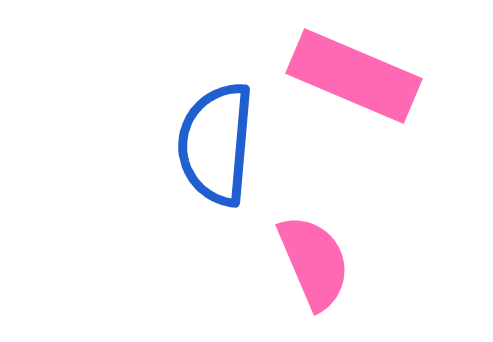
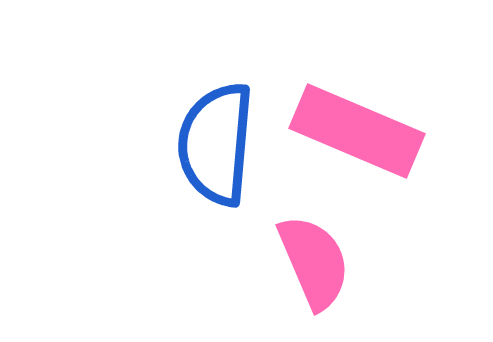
pink rectangle: moved 3 px right, 55 px down
